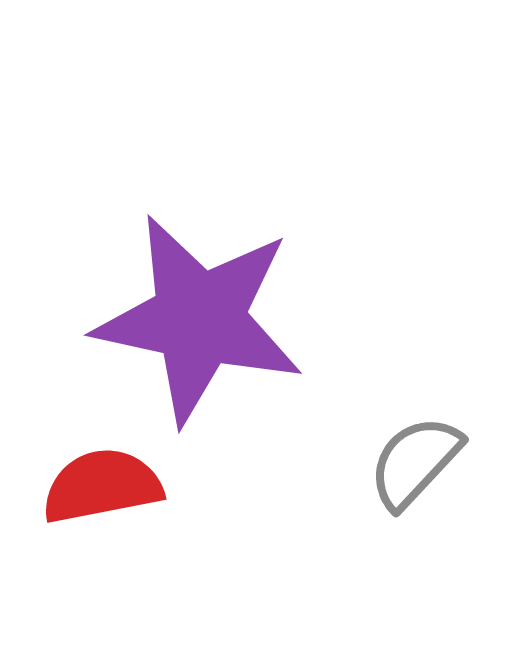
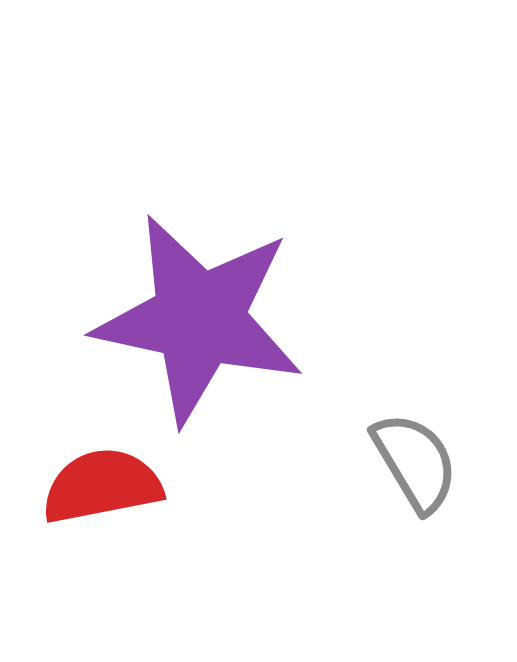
gray semicircle: rotated 106 degrees clockwise
